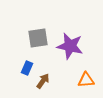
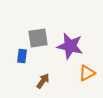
blue rectangle: moved 5 px left, 12 px up; rotated 16 degrees counterclockwise
orange triangle: moved 1 px right, 7 px up; rotated 24 degrees counterclockwise
